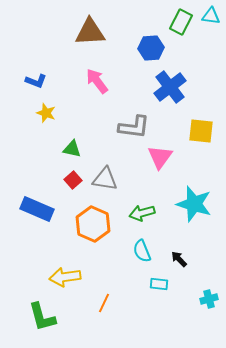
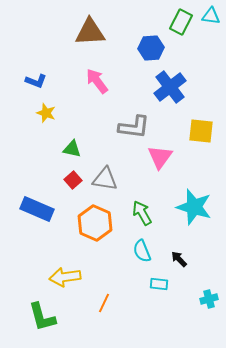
cyan star: moved 3 px down
green arrow: rotated 75 degrees clockwise
orange hexagon: moved 2 px right, 1 px up
